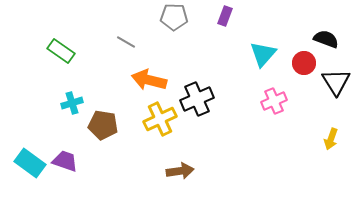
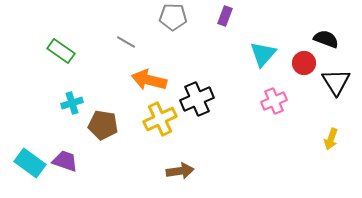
gray pentagon: moved 1 px left
